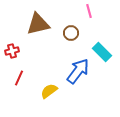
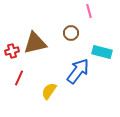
brown triangle: moved 3 px left, 19 px down
cyan rectangle: rotated 30 degrees counterclockwise
yellow semicircle: rotated 18 degrees counterclockwise
